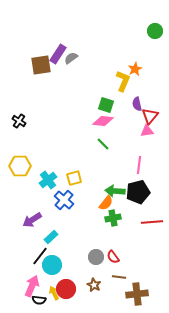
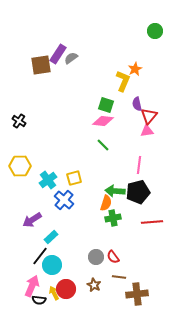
red triangle: moved 1 px left
green line: moved 1 px down
orange semicircle: rotated 21 degrees counterclockwise
